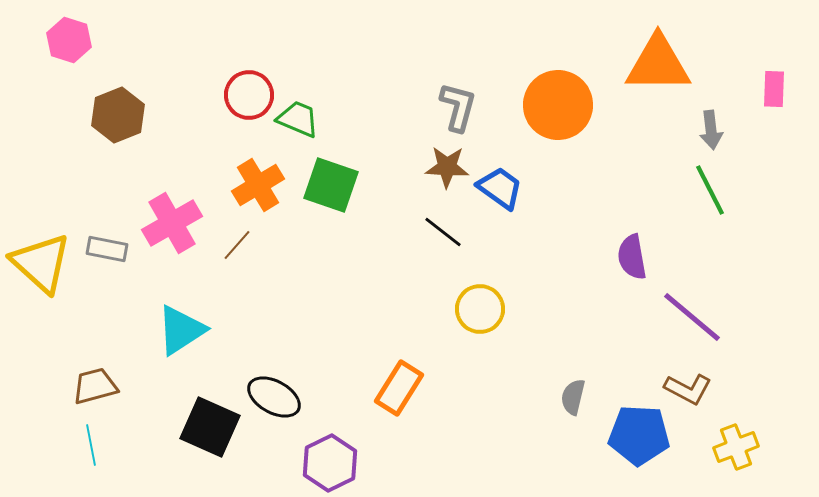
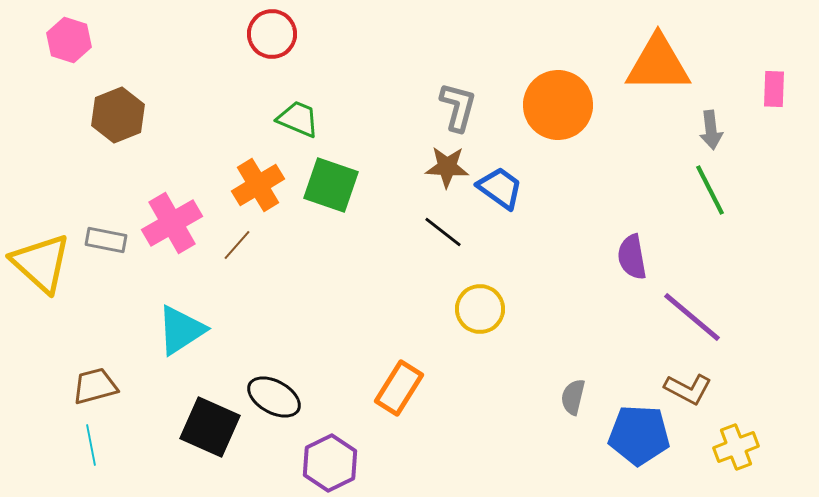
red circle: moved 23 px right, 61 px up
gray rectangle: moved 1 px left, 9 px up
